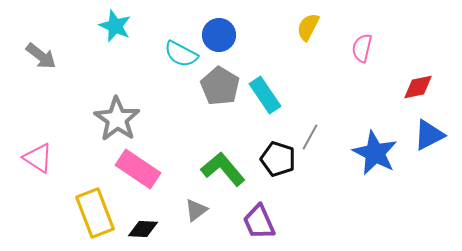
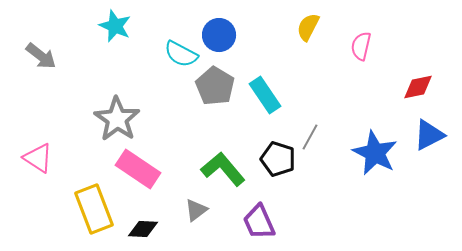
pink semicircle: moved 1 px left, 2 px up
gray pentagon: moved 5 px left
yellow rectangle: moved 1 px left, 4 px up
